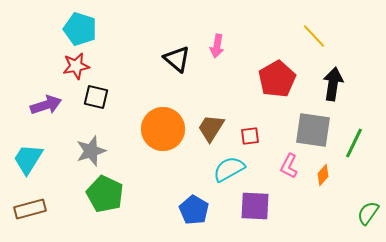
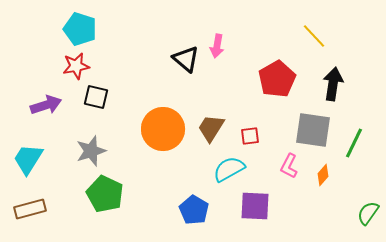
black triangle: moved 9 px right
